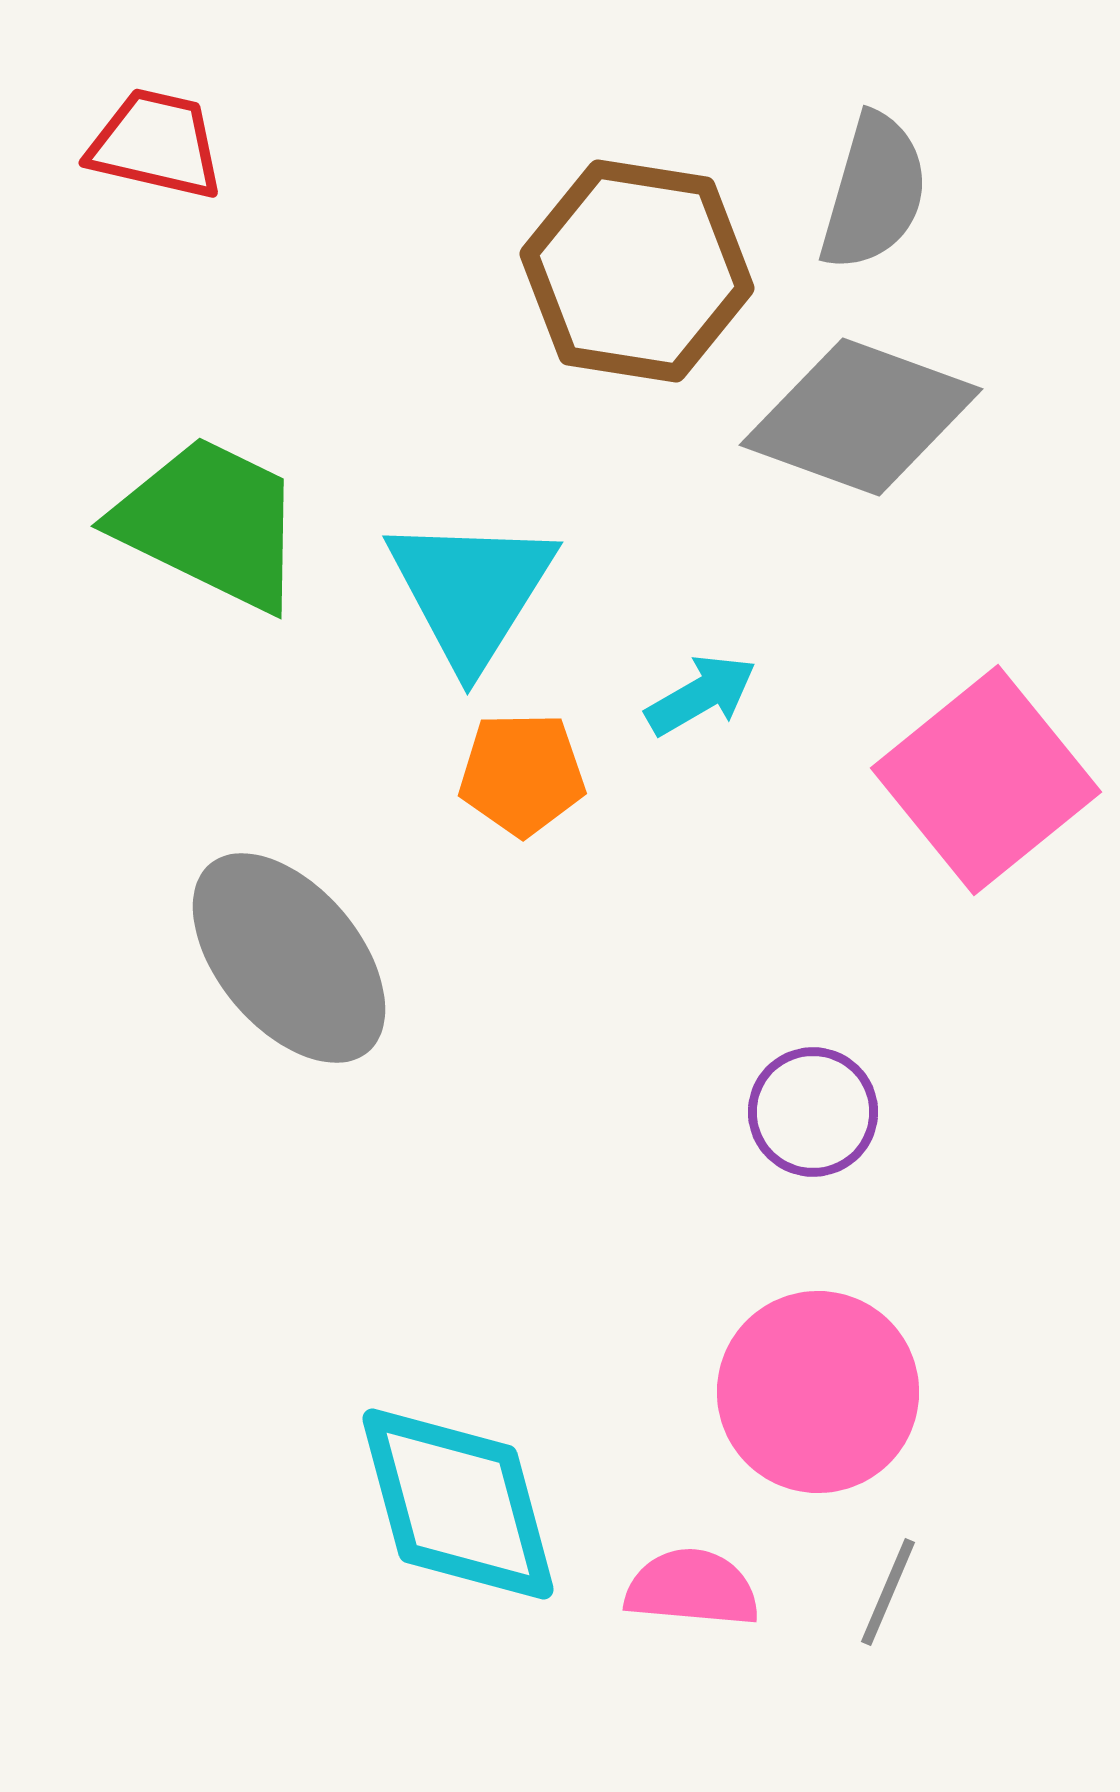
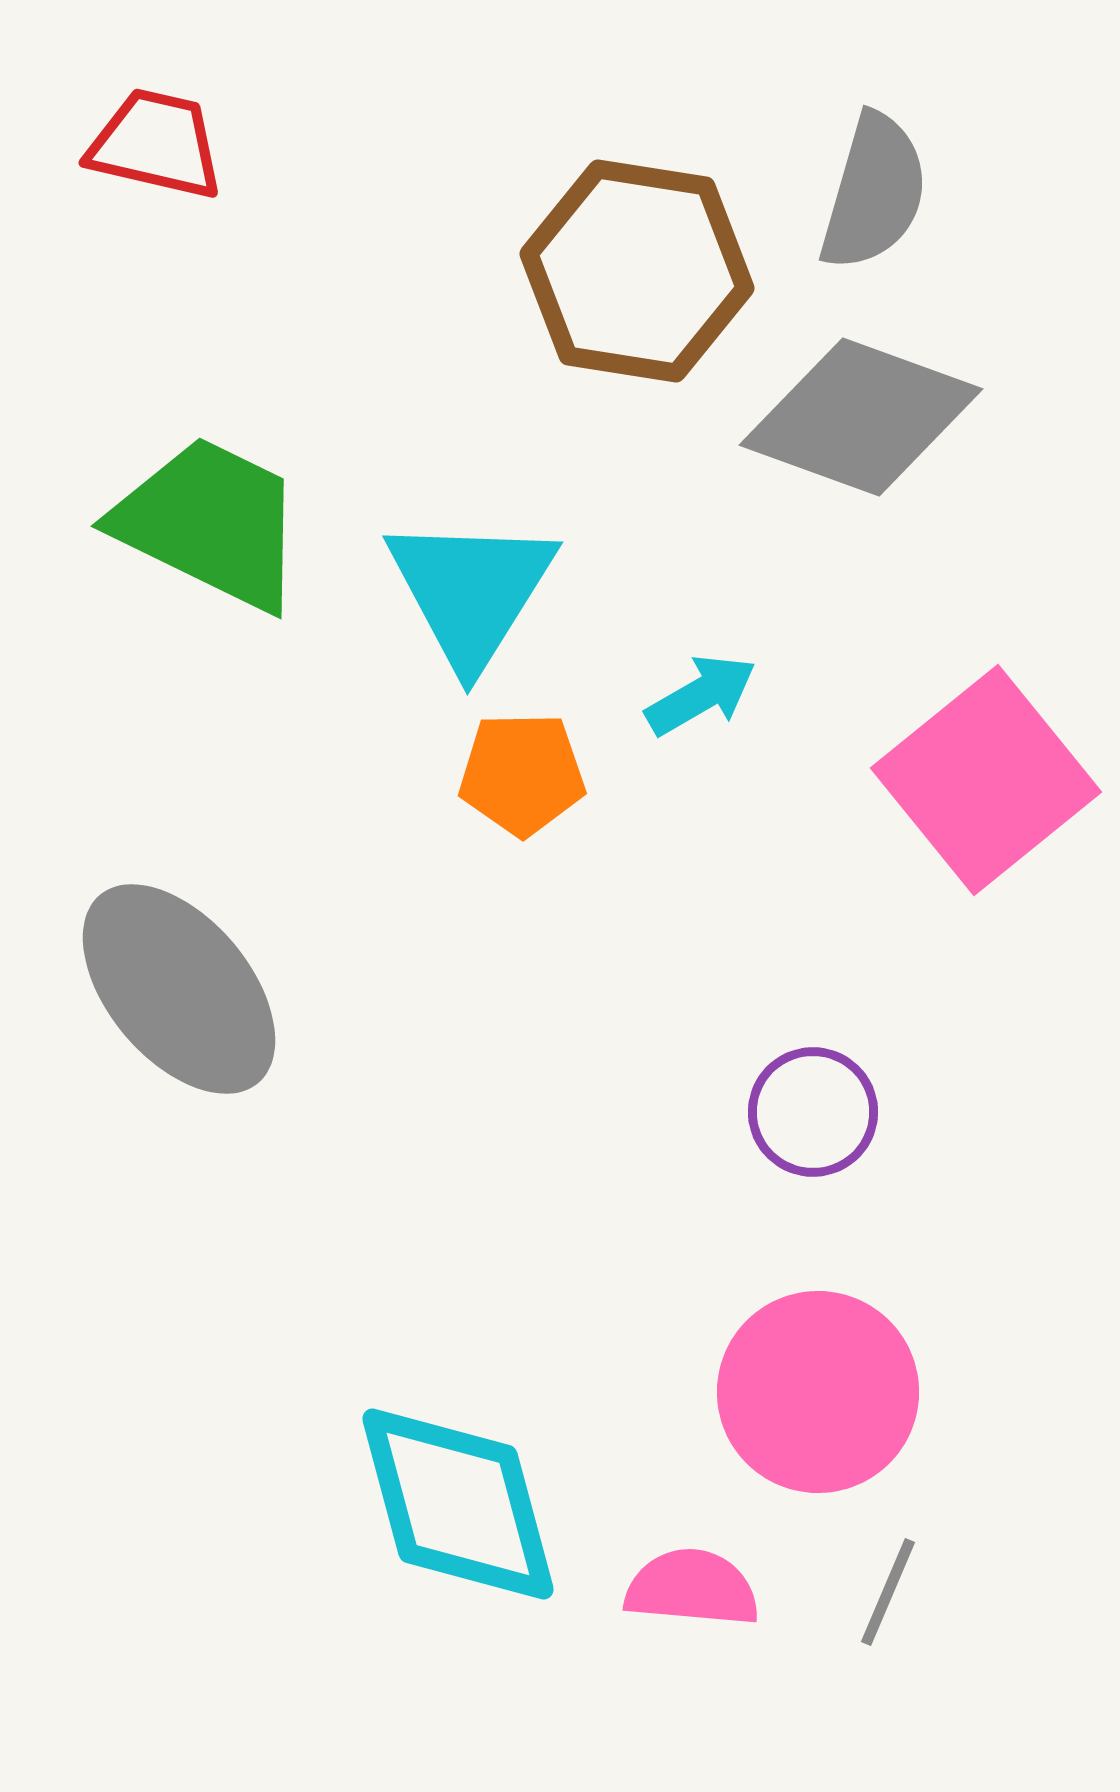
gray ellipse: moved 110 px left, 31 px down
